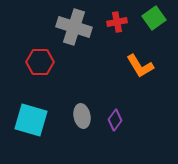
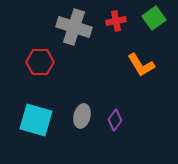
red cross: moved 1 px left, 1 px up
orange L-shape: moved 1 px right, 1 px up
gray ellipse: rotated 25 degrees clockwise
cyan square: moved 5 px right
